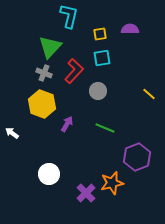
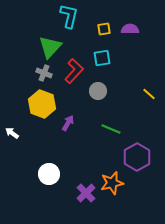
yellow square: moved 4 px right, 5 px up
purple arrow: moved 1 px right, 1 px up
green line: moved 6 px right, 1 px down
purple hexagon: rotated 8 degrees counterclockwise
